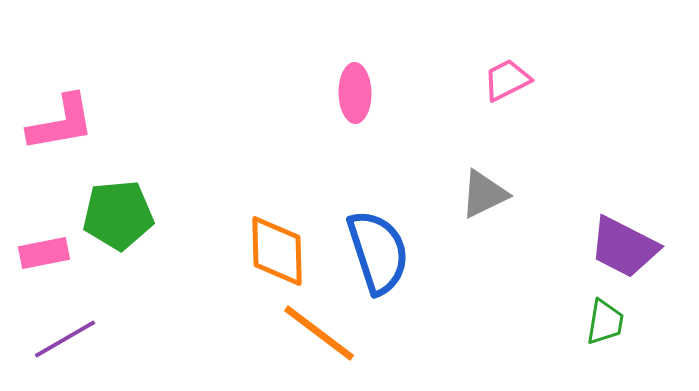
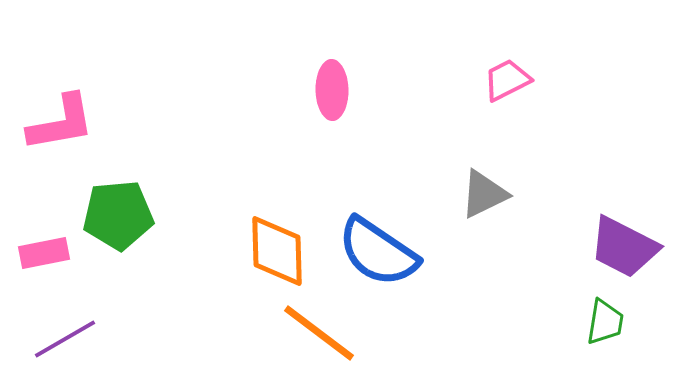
pink ellipse: moved 23 px left, 3 px up
blue semicircle: rotated 142 degrees clockwise
